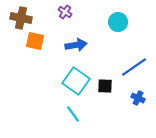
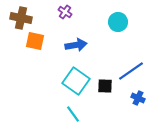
blue line: moved 3 px left, 4 px down
